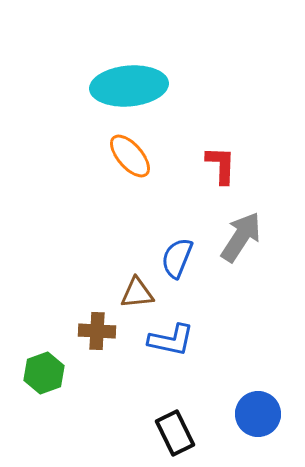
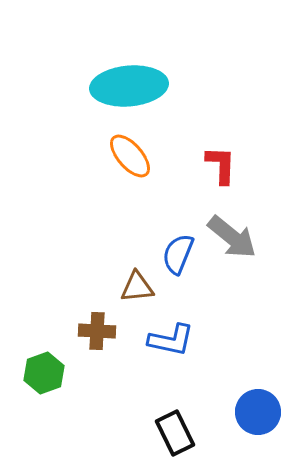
gray arrow: moved 9 px left; rotated 96 degrees clockwise
blue semicircle: moved 1 px right, 4 px up
brown triangle: moved 6 px up
blue circle: moved 2 px up
